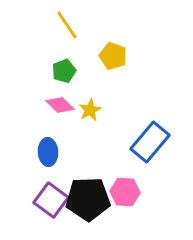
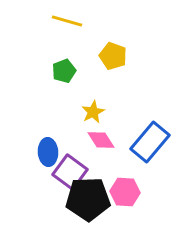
yellow line: moved 4 px up; rotated 40 degrees counterclockwise
pink diamond: moved 41 px right, 35 px down; rotated 12 degrees clockwise
yellow star: moved 3 px right, 2 px down
purple square: moved 19 px right, 28 px up
